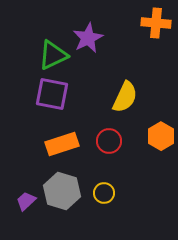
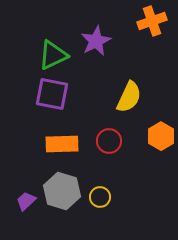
orange cross: moved 4 px left, 2 px up; rotated 24 degrees counterclockwise
purple star: moved 8 px right, 3 px down
yellow semicircle: moved 4 px right
orange rectangle: rotated 16 degrees clockwise
yellow circle: moved 4 px left, 4 px down
